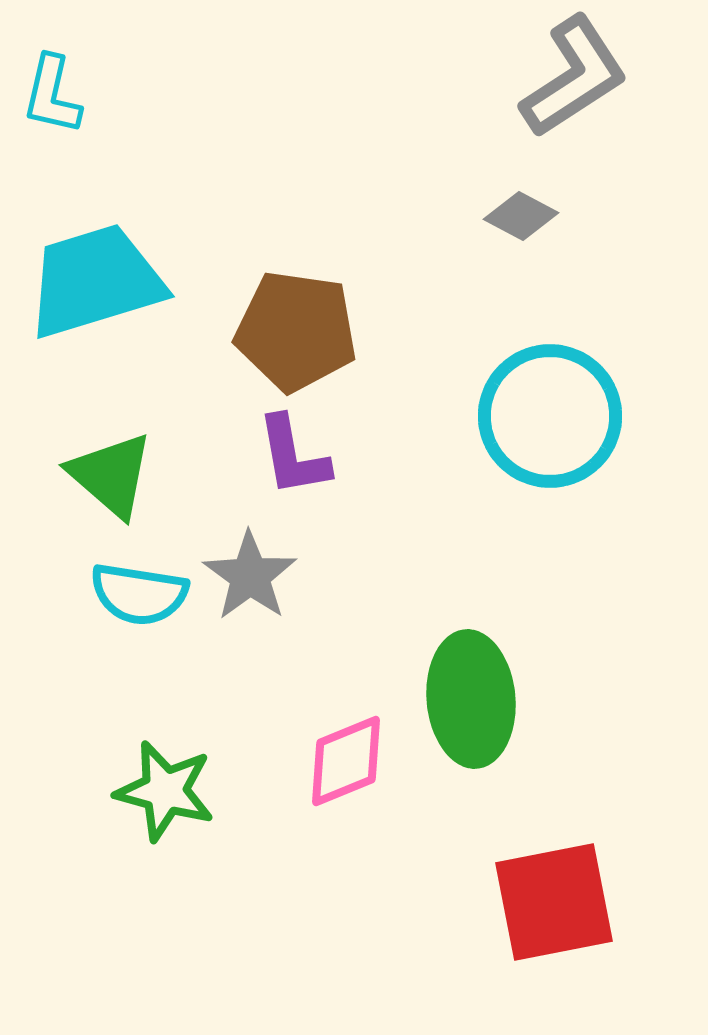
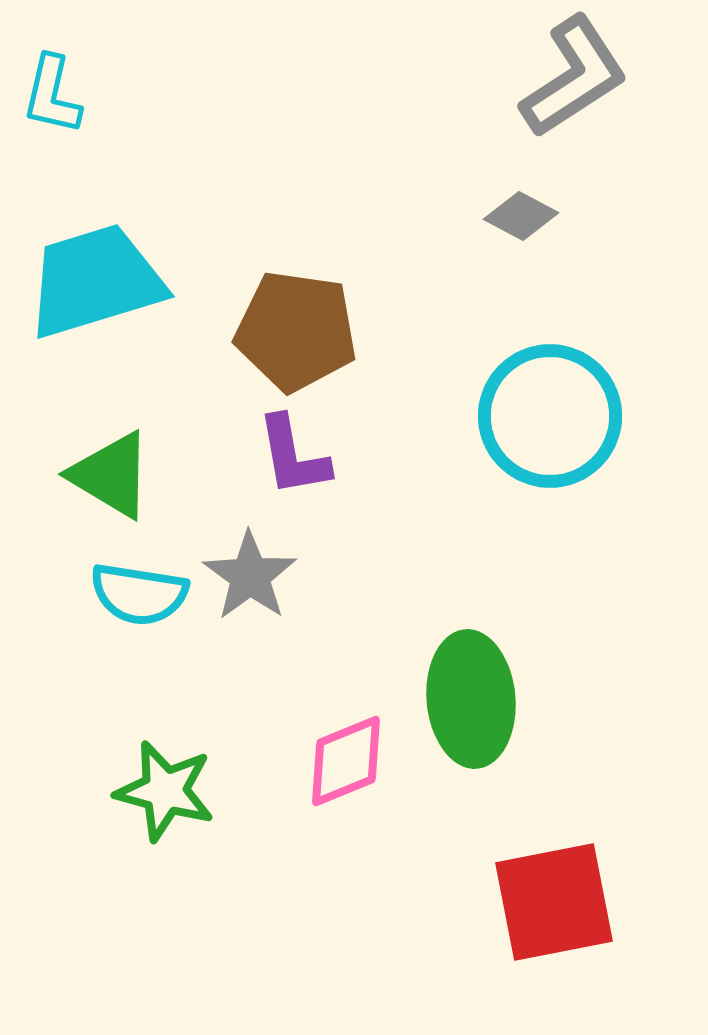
green triangle: rotated 10 degrees counterclockwise
